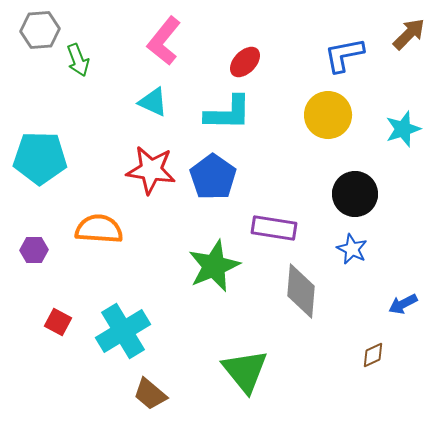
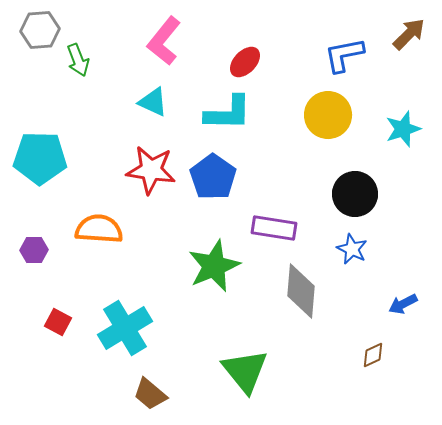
cyan cross: moved 2 px right, 3 px up
